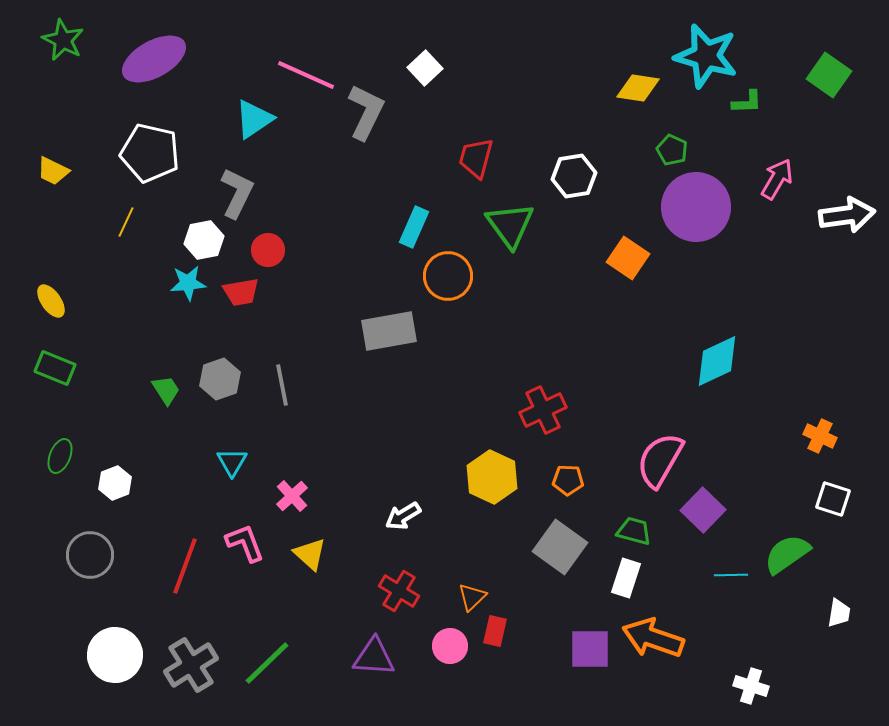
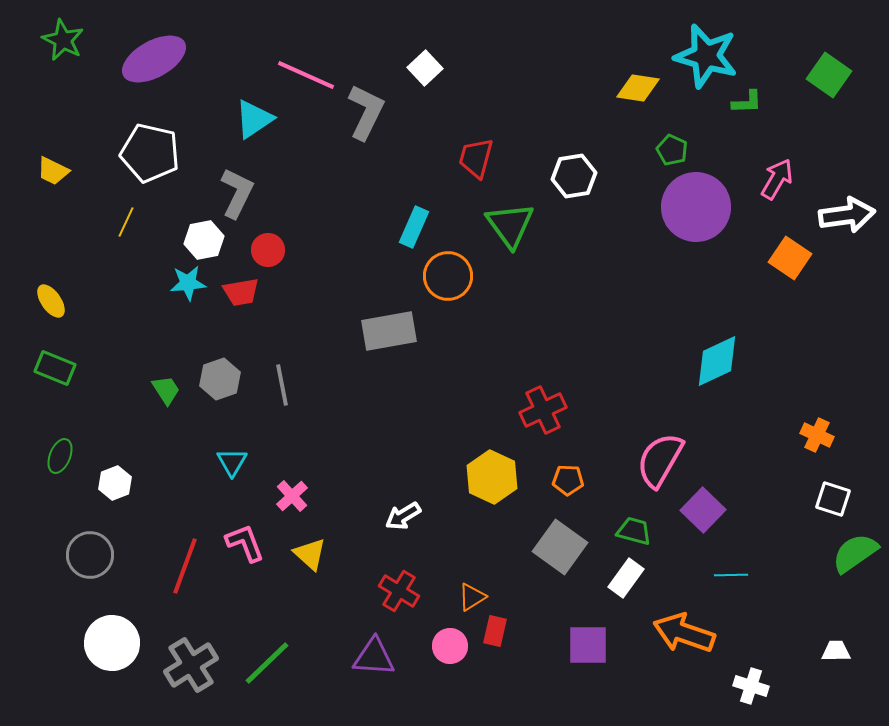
orange square at (628, 258): moved 162 px right
orange cross at (820, 436): moved 3 px left, 1 px up
green semicircle at (787, 554): moved 68 px right, 1 px up
white rectangle at (626, 578): rotated 18 degrees clockwise
orange triangle at (472, 597): rotated 12 degrees clockwise
white trapezoid at (839, 613): moved 3 px left, 38 px down; rotated 100 degrees counterclockwise
orange arrow at (653, 638): moved 31 px right, 5 px up
purple square at (590, 649): moved 2 px left, 4 px up
white circle at (115, 655): moved 3 px left, 12 px up
